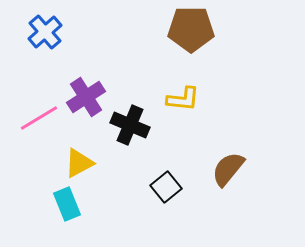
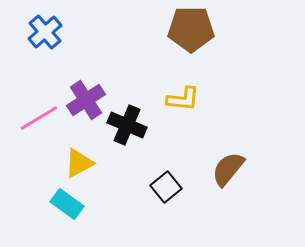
purple cross: moved 3 px down
black cross: moved 3 px left
cyan rectangle: rotated 32 degrees counterclockwise
